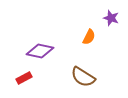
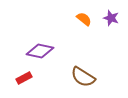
orange semicircle: moved 5 px left, 18 px up; rotated 77 degrees counterclockwise
